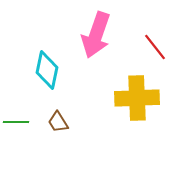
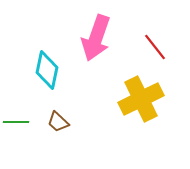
pink arrow: moved 3 px down
yellow cross: moved 4 px right, 1 px down; rotated 24 degrees counterclockwise
brown trapezoid: rotated 15 degrees counterclockwise
